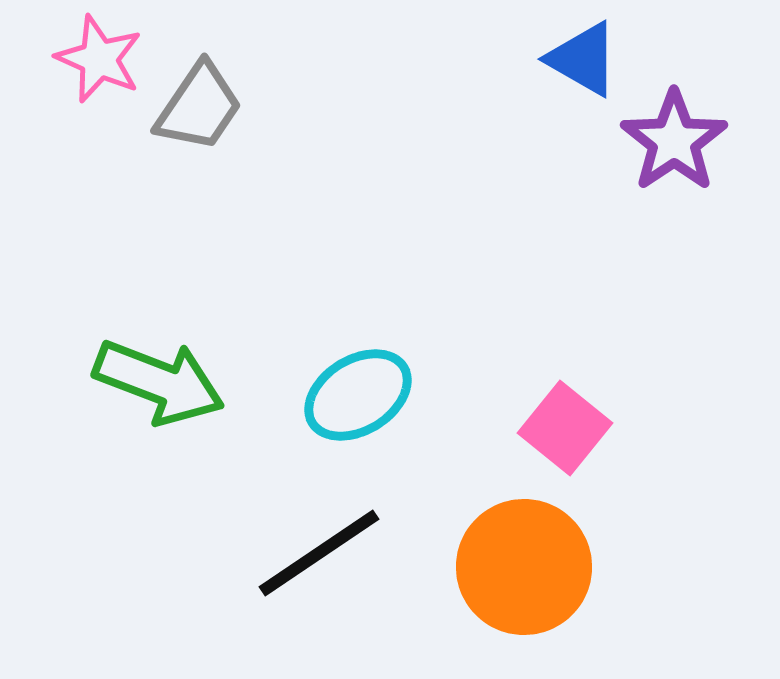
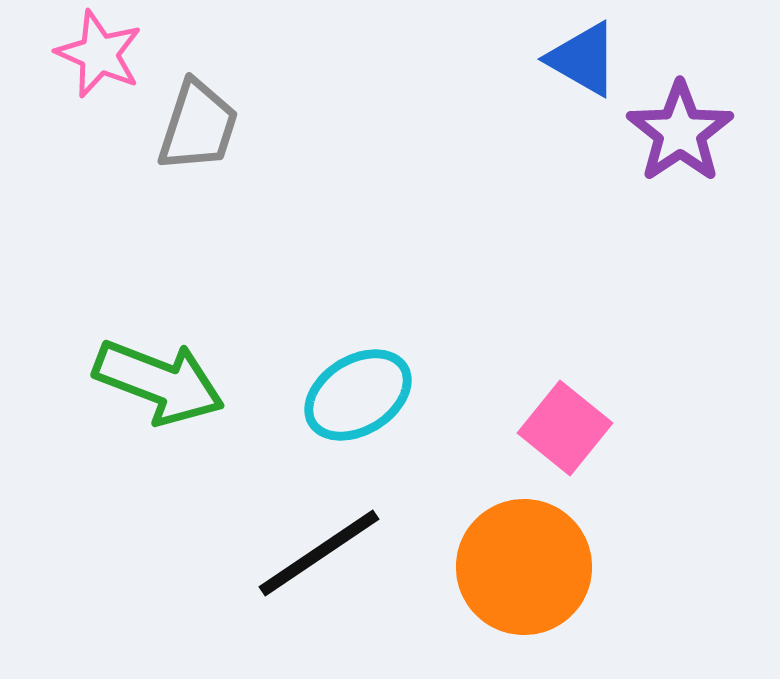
pink star: moved 5 px up
gray trapezoid: moved 1 px left, 19 px down; rotated 16 degrees counterclockwise
purple star: moved 6 px right, 9 px up
